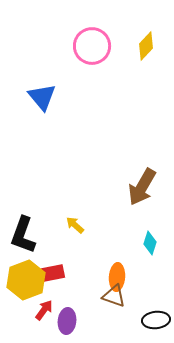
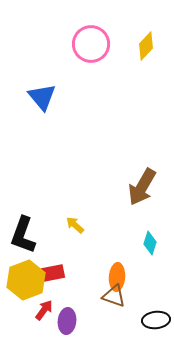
pink circle: moved 1 px left, 2 px up
